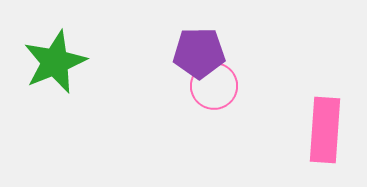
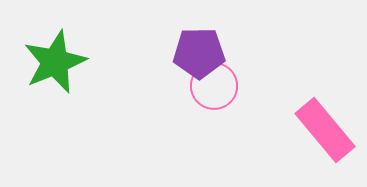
pink rectangle: rotated 44 degrees counterclockwise
